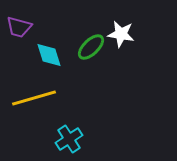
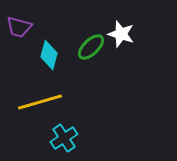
white star: rotated 8 degrees clockwise
cyan diamond: rotated 32 degrees clockwise
yellow line: moved 6 px right, 4 px down
cyan cross: moved 5 px left, 1 px up
